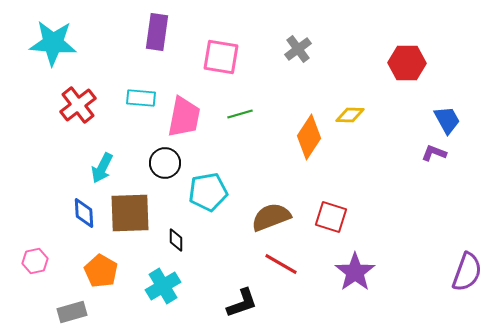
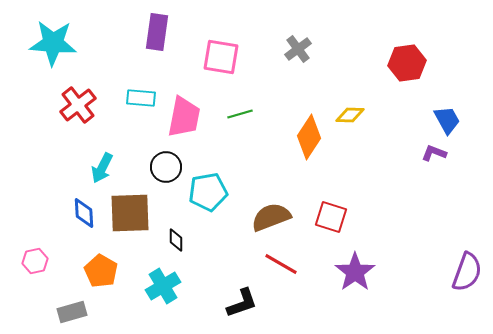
red hexagon: rotated 9 degrees counterclockwise
black circle: moved 1 px right, 4 px down
